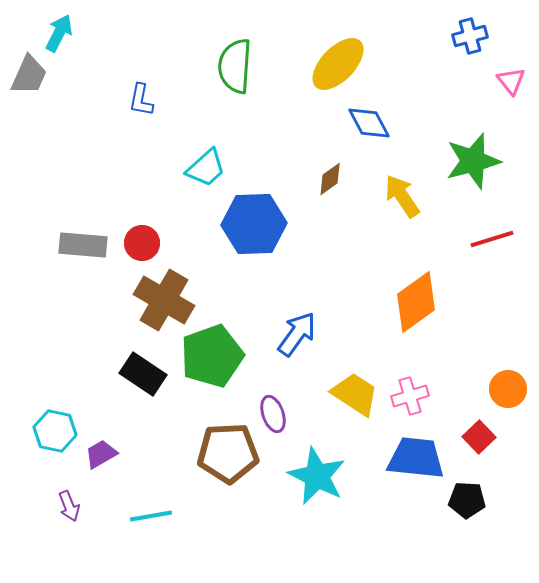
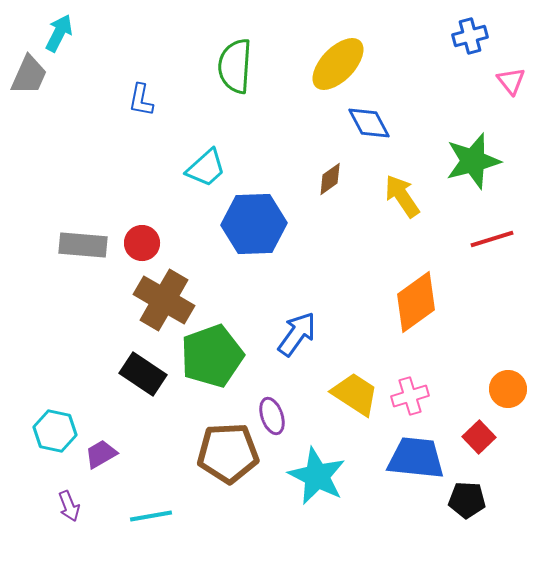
purple ellipse: moved 1 px left, 2 px down
